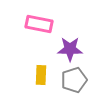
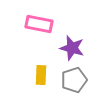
purple star: moved 2 px right, 1 px up; rotated 15 degrees clockwise
